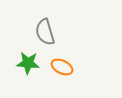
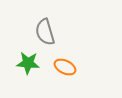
orange ellipse: moved 3 px right
